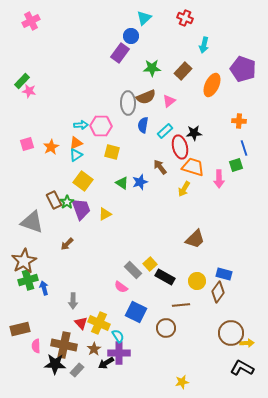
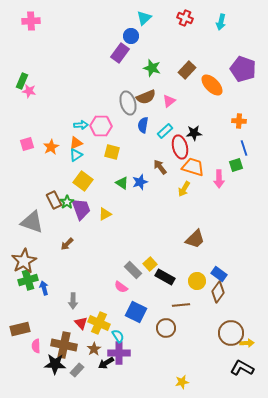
pink cross at (31, 21): rotated 24 degrees clockwise
cyan arrow at (204, 45): moved 17 px right, 23 px up
green star at (152, 68): rotated 18 degrees clockwise
brown rectangle at (183, 71): moved 4 px right, 1 px up
green rectangle at (22, 81): rotated 21 degrees counterclockwise
orange ellipse at (212, 85): rotated 70 degrees counterclockwise
gray ellipse at (128, 103): rotated 15 degrees counterclockwise
blue rectangle at (224, 274): moved 5 px left; rotated 21 degrees clockwise
